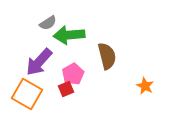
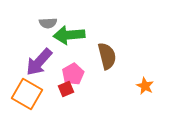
gray semicircle: rotated 30 degrees clockwise
